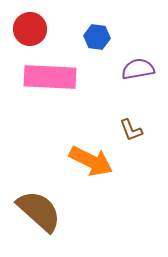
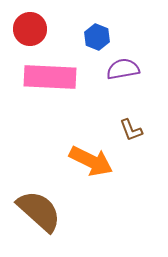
blue hexagon: rotated 15 degrees clockwise
purple semicircle: moved 15 px left
